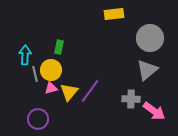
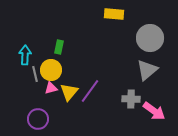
yellow rectangle: rotated 12 degrees clockwise
